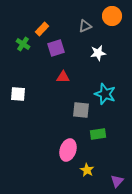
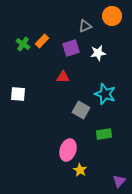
orange rectangle: moved 12 px down
purple square: moved 15 px right
gray square: rotated 24 degrees clockwise
green rectangle: moved 6 px right
yellow star: moved 7 px left
purple triangle: moved 2 px right
